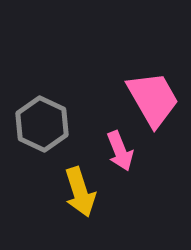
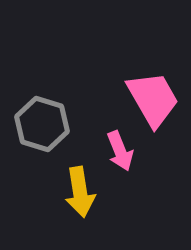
gray hexagon: rotated 8 degrees counterclockwise
yellow arrow: rotated 9 degrees clockwise
